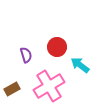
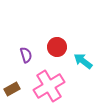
cyan arrow: moved 3 px right, 4 px up
